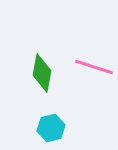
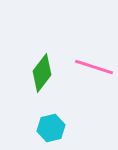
green diamond: rotated 27 degrees clockwise
